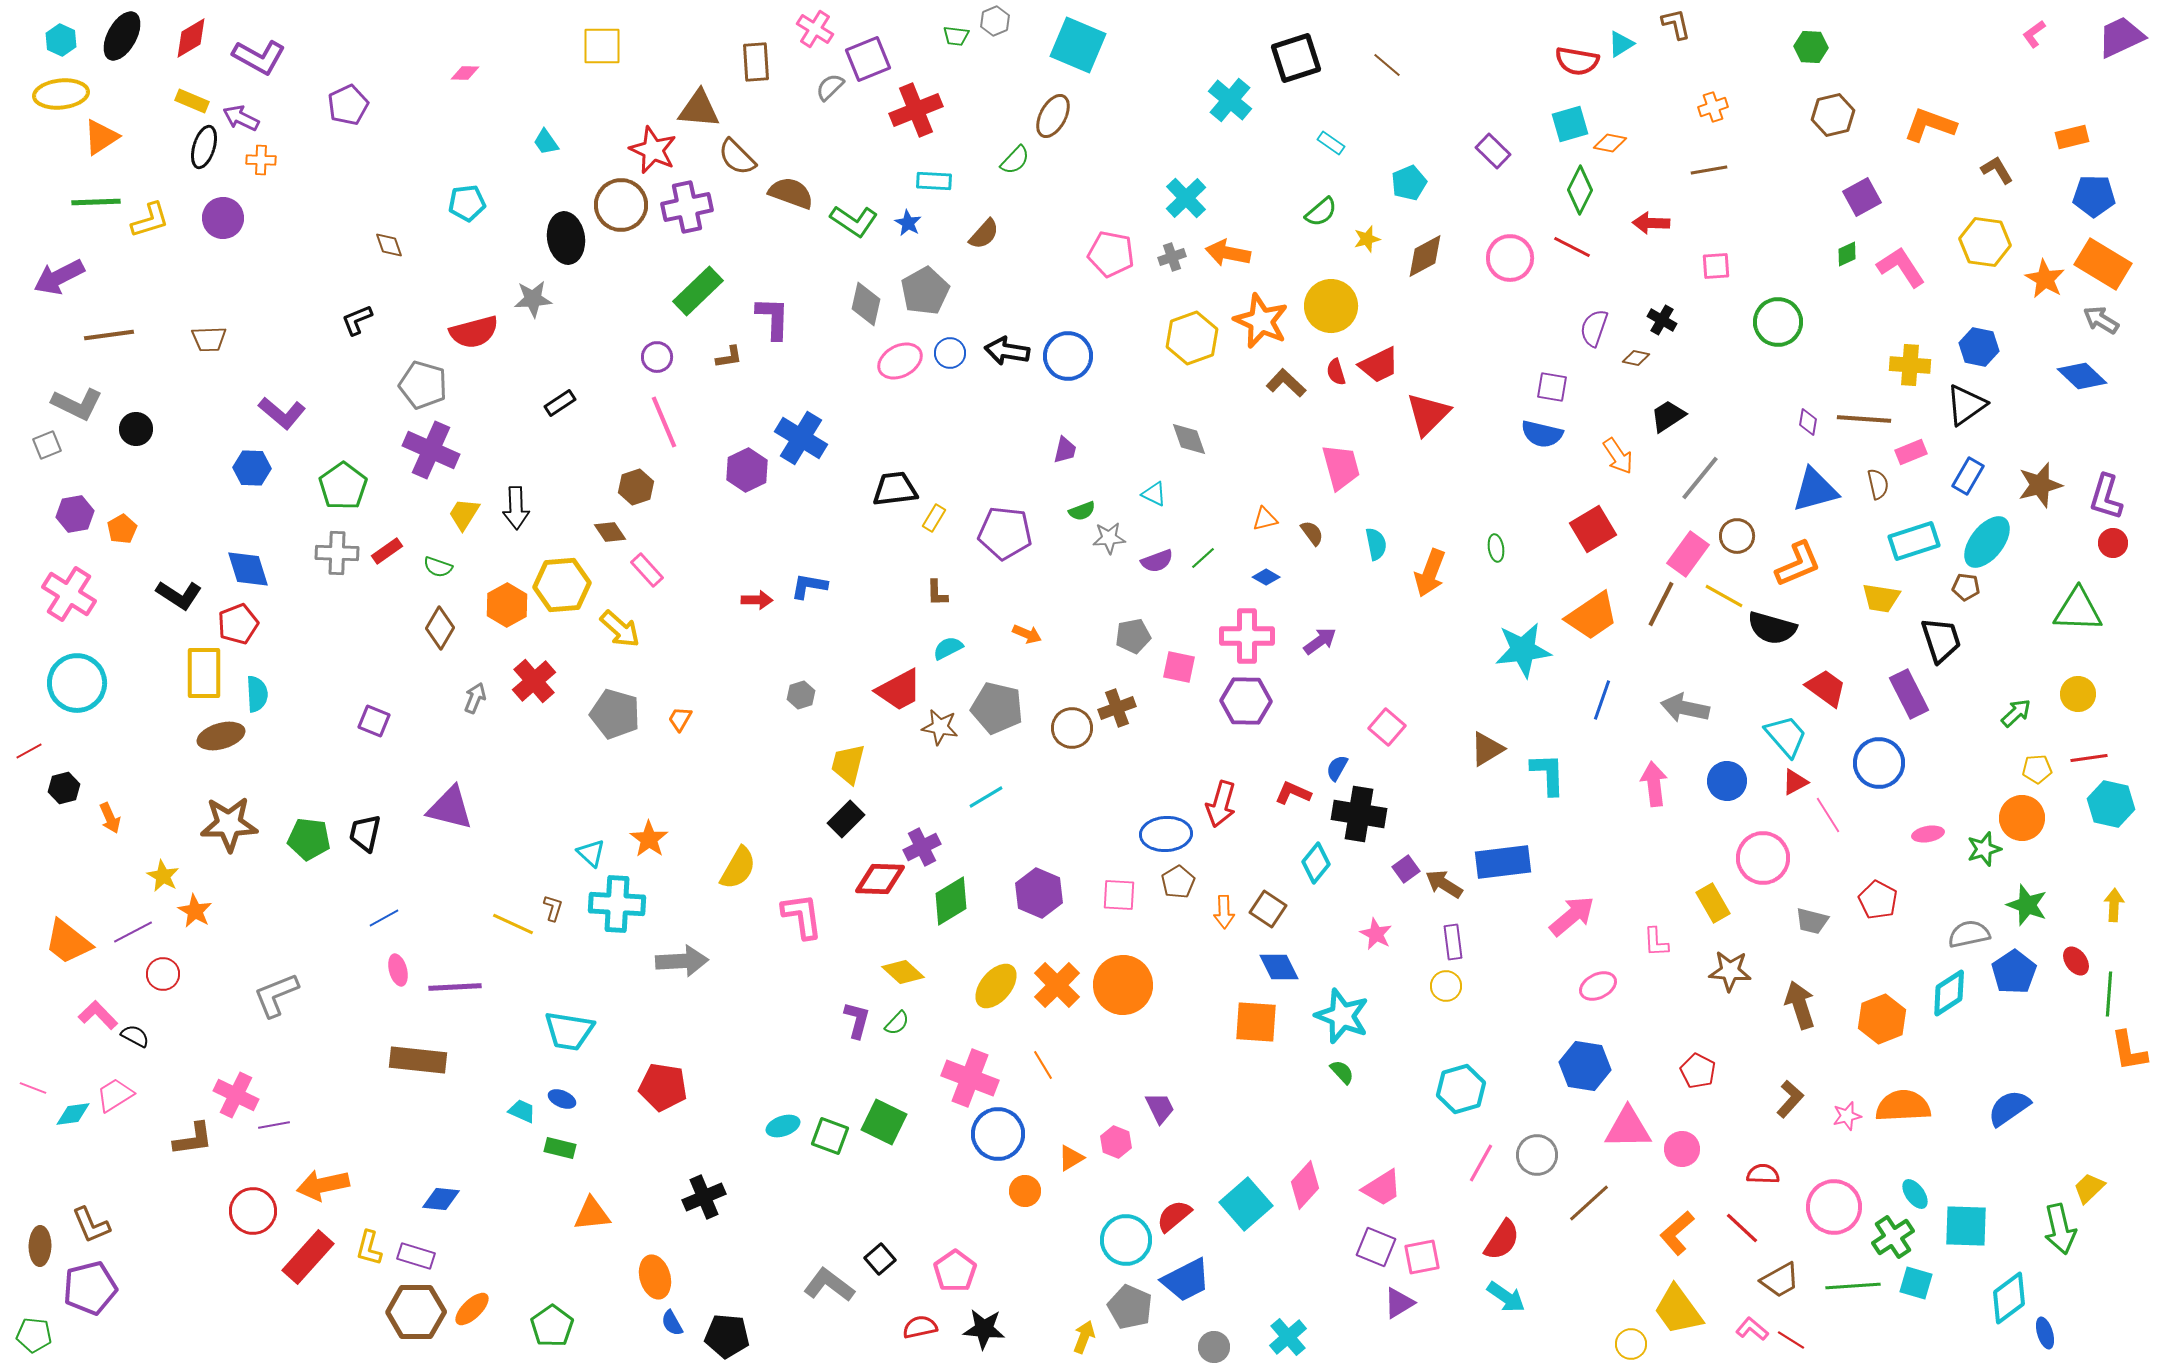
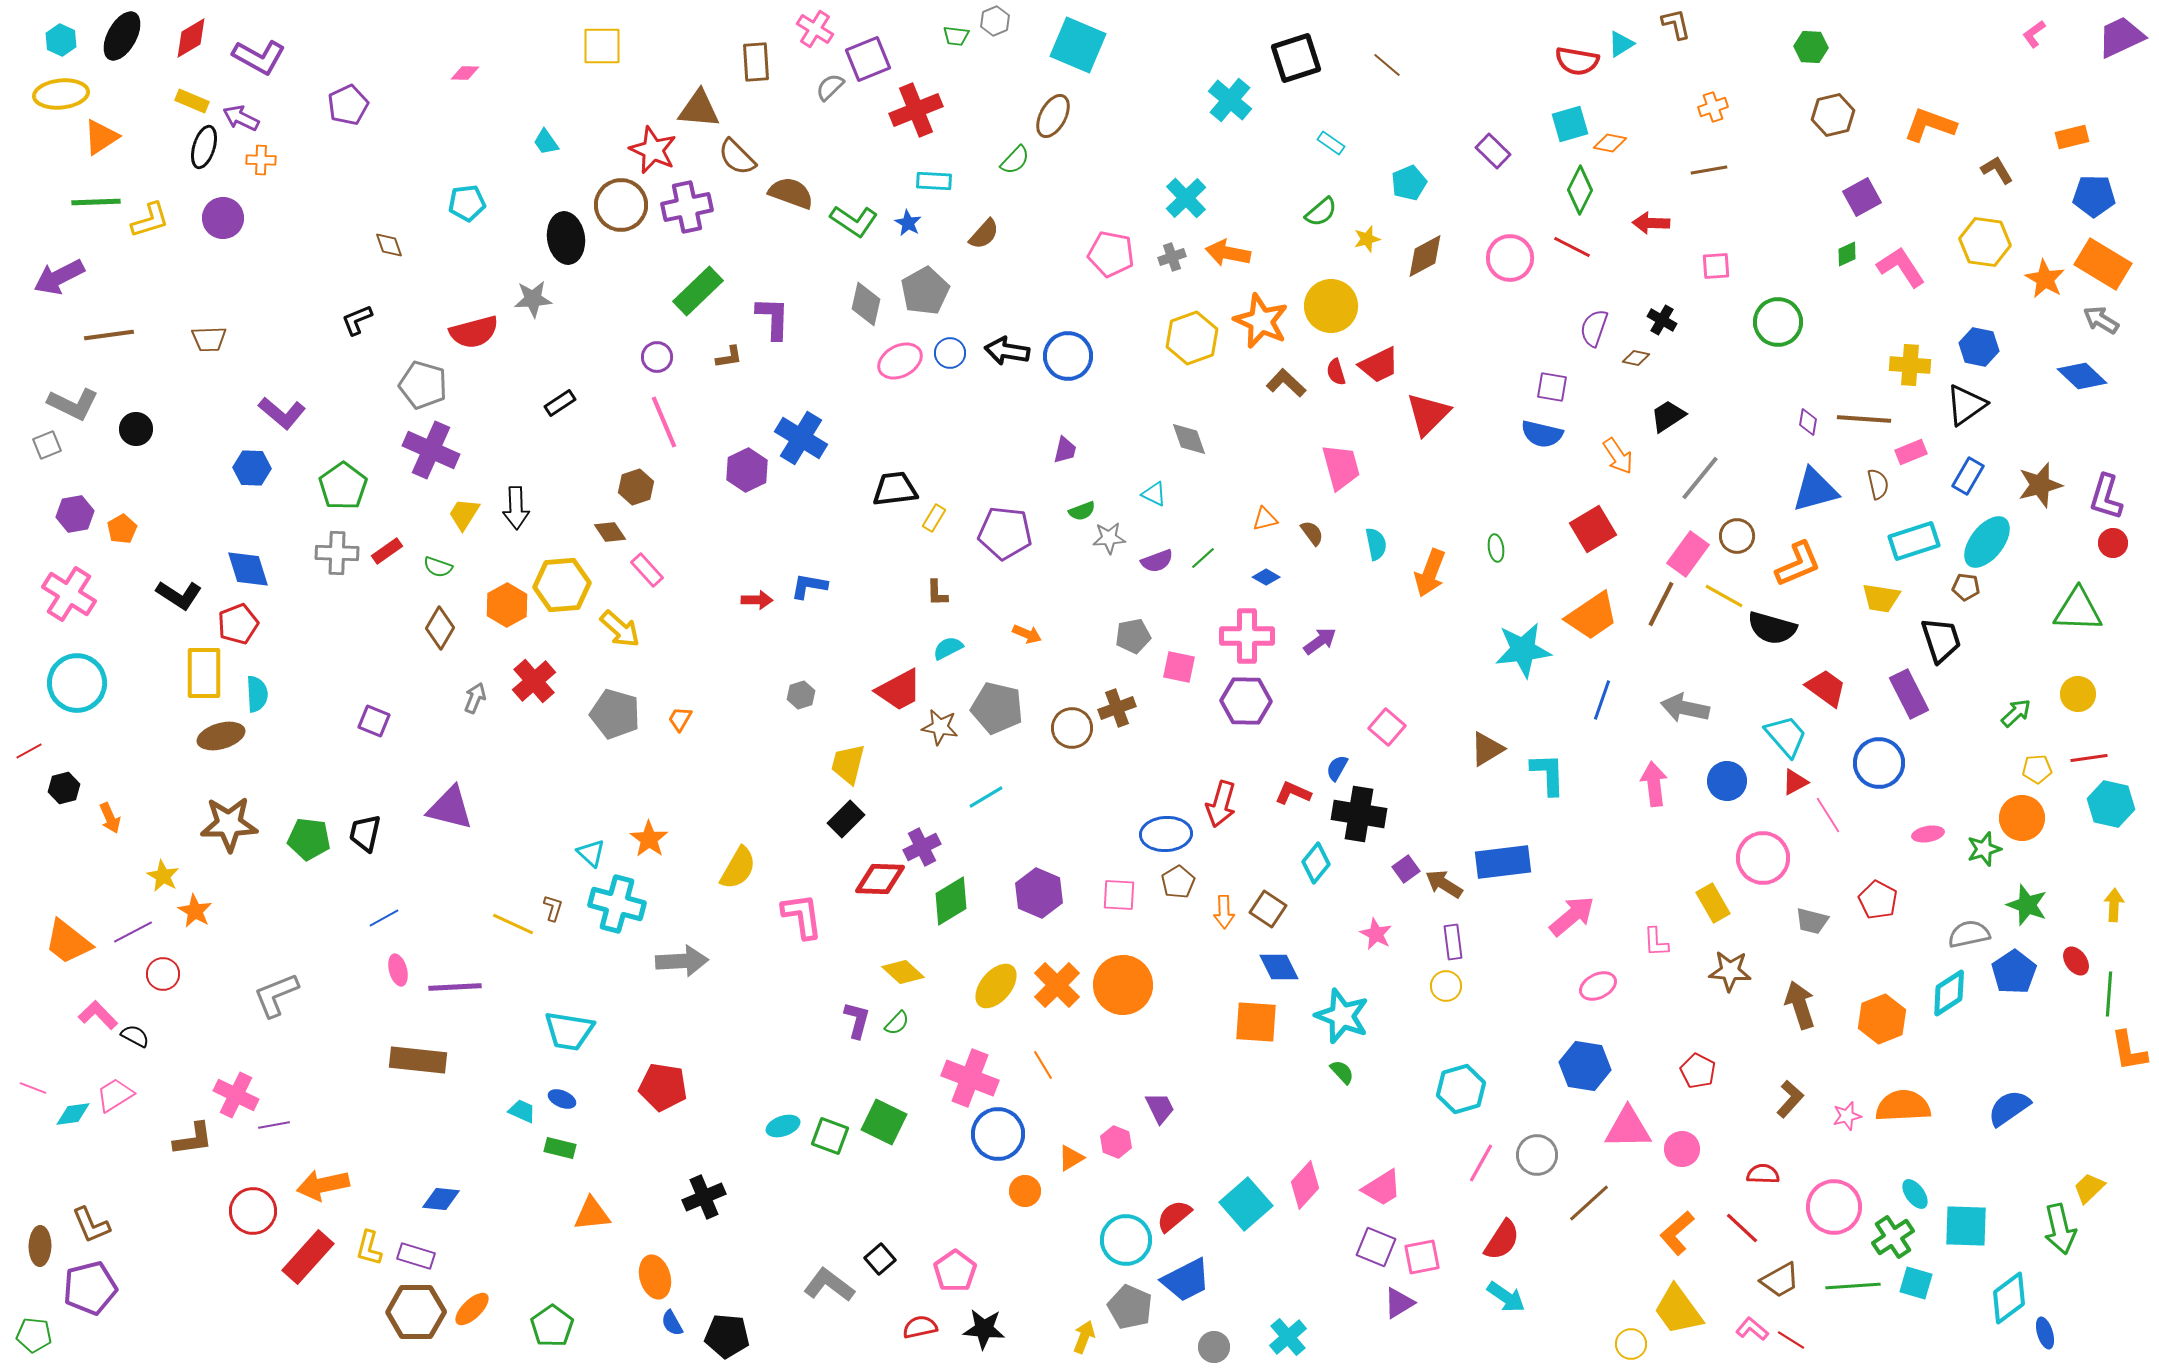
gray L-shape at (77, 404): moved 4 px left
cyan cross at (617, 904): rotated 12 degrees clockwise
